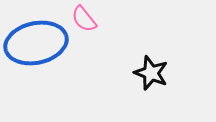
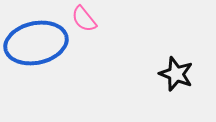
black star: moved 25 px right, 1 px down
